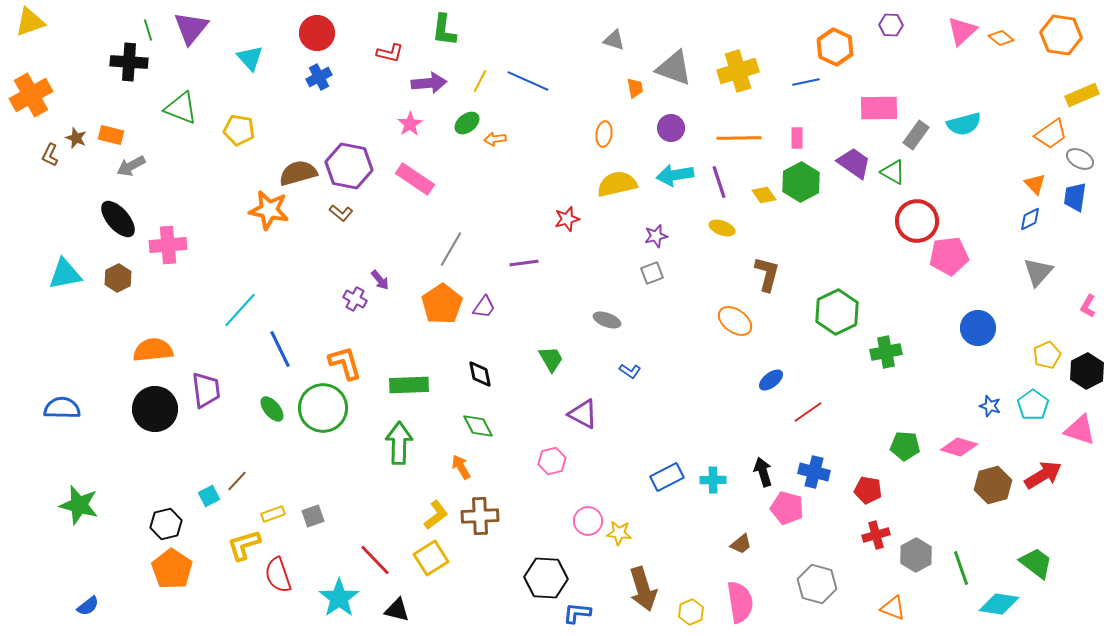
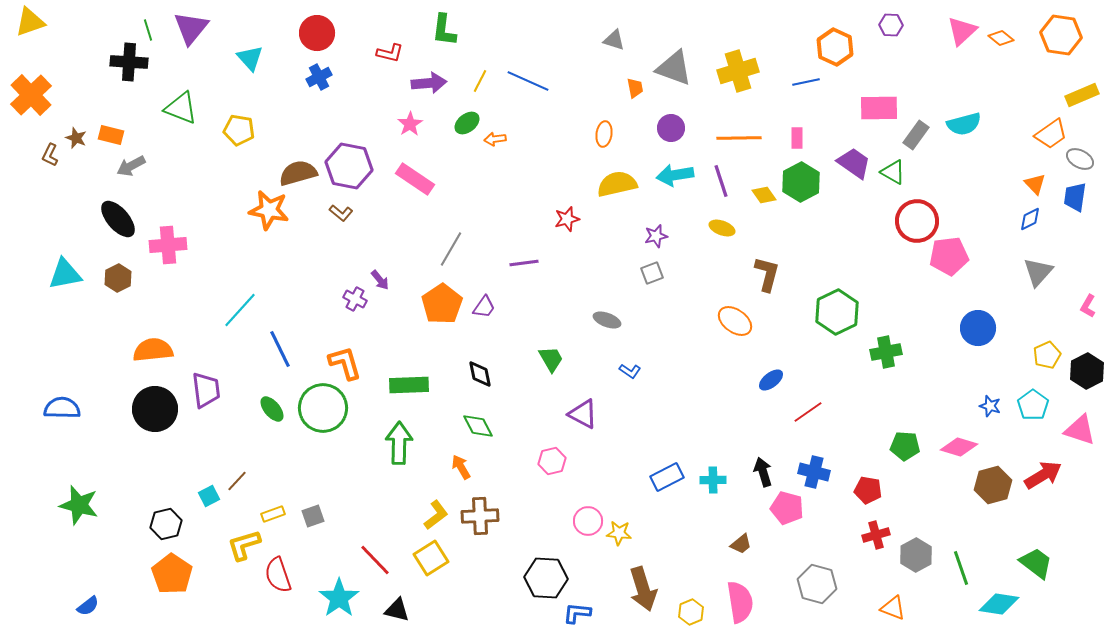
orange cross at (31, 95): rotated 15 degrees counterclockwise
purple line at (719, 182): moved 2 px right, 1 px up
orange pentagon at (172, 569): moved 5 px down
